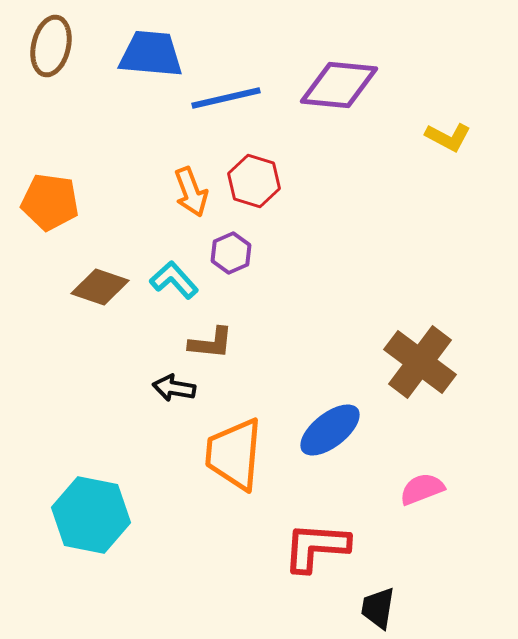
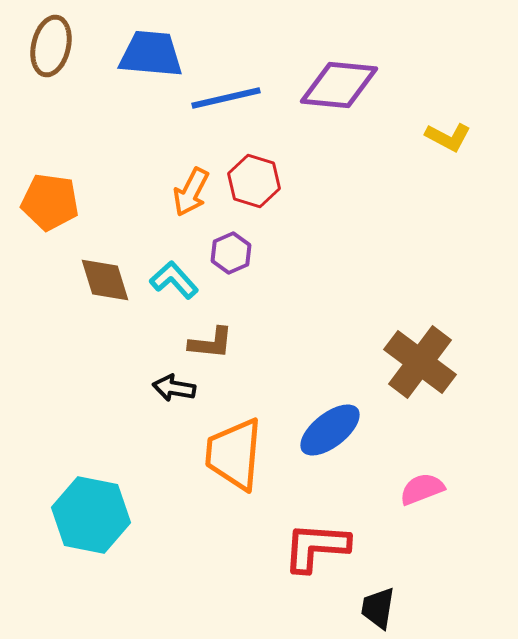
orange arrow: rotated 48 degrees clockwise
brown diamond: moved 5 px right, 7 px up; rotated 54 degrees clockwise
